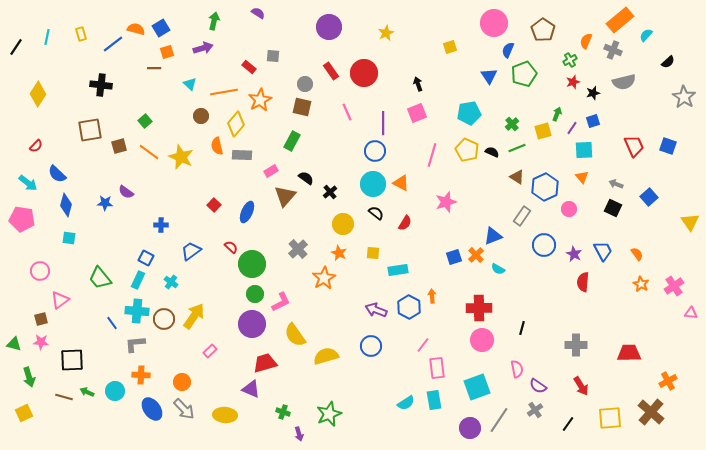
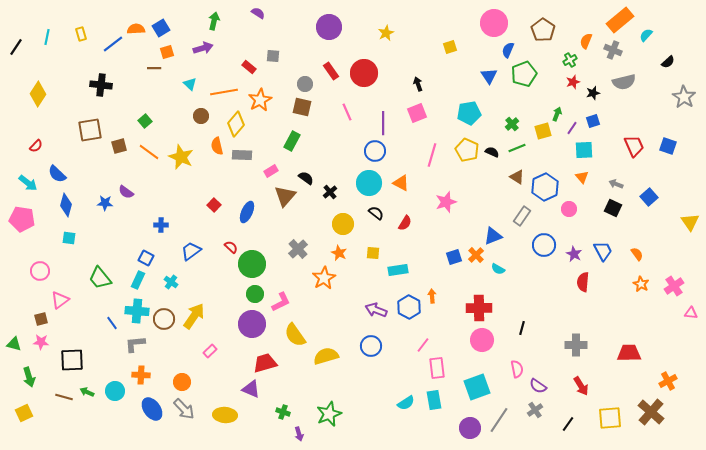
orange semicircle at (136, 29): rotated 18 degrees counterclockwise
cyan circle at (373, 184): moved 4 px left, 1 px up
